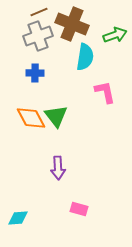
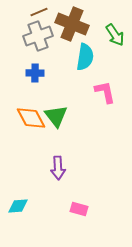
green arrow: rotated 75 degrees clockwise
cyan diamond: moved 12 px up
